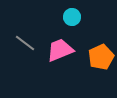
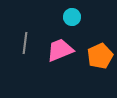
gray line: rotated 60 degrees clockwise
orange pentagon: moved 1 px left, 1 px up
